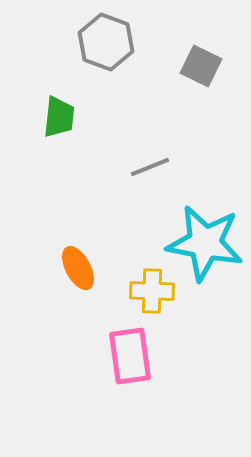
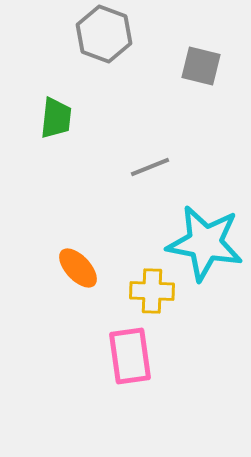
gray hexagon: moved 2 px left, 8 px up
gray square: rotated 12 degrees counterclockwise
green trapezoid: moved 3 px left, 1 px down
orange ellipse: rotated 15 degrees counterclockwise
